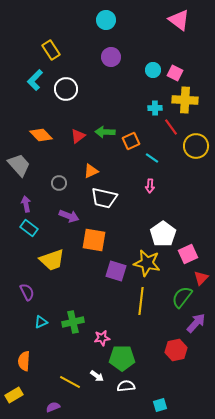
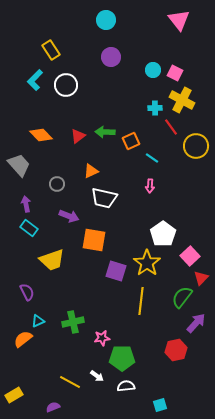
pink triangle at (179, 20): rotated 15 degrees clockwise
white circle at (66, 89): moved 4 px up
yellow cross at (185, 100): moved 3 px left; rotated 25 degrees clockwise
gray circle at (59, 183): moved 2 px left, 1 px down
pink square at (188, 254): moved 2 px right, 2 px down; rotated 18 degrees counterclockwise
yellow star at (147, 263): rotated 24 degrees clockwise
cyan triangle at (41, 322): moved 3 px left, 1 px up
orange semicircle at (24, 361): moved 1 px left, 22 px up; rotated 48 degrees clockwise
